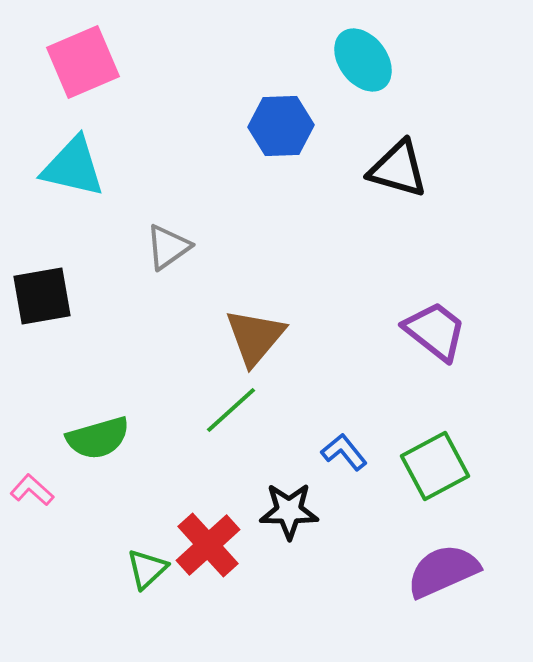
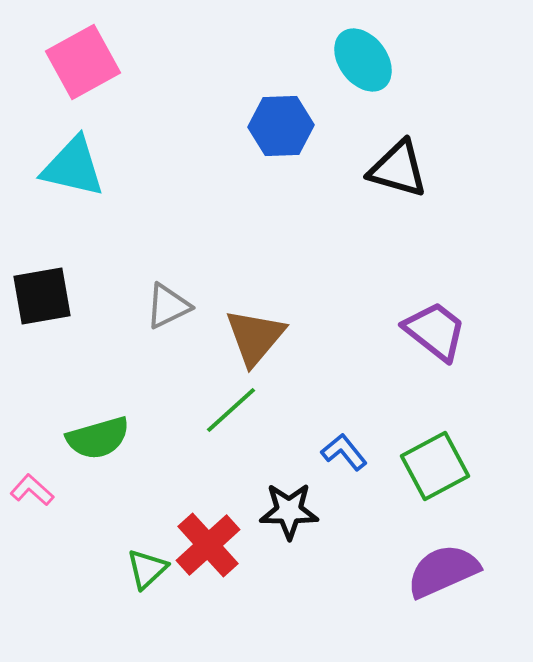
pink square: rotated 6 degrees counterclockwise
gray triangle: moved 59 px down; rotated 9 degrees clockwise
